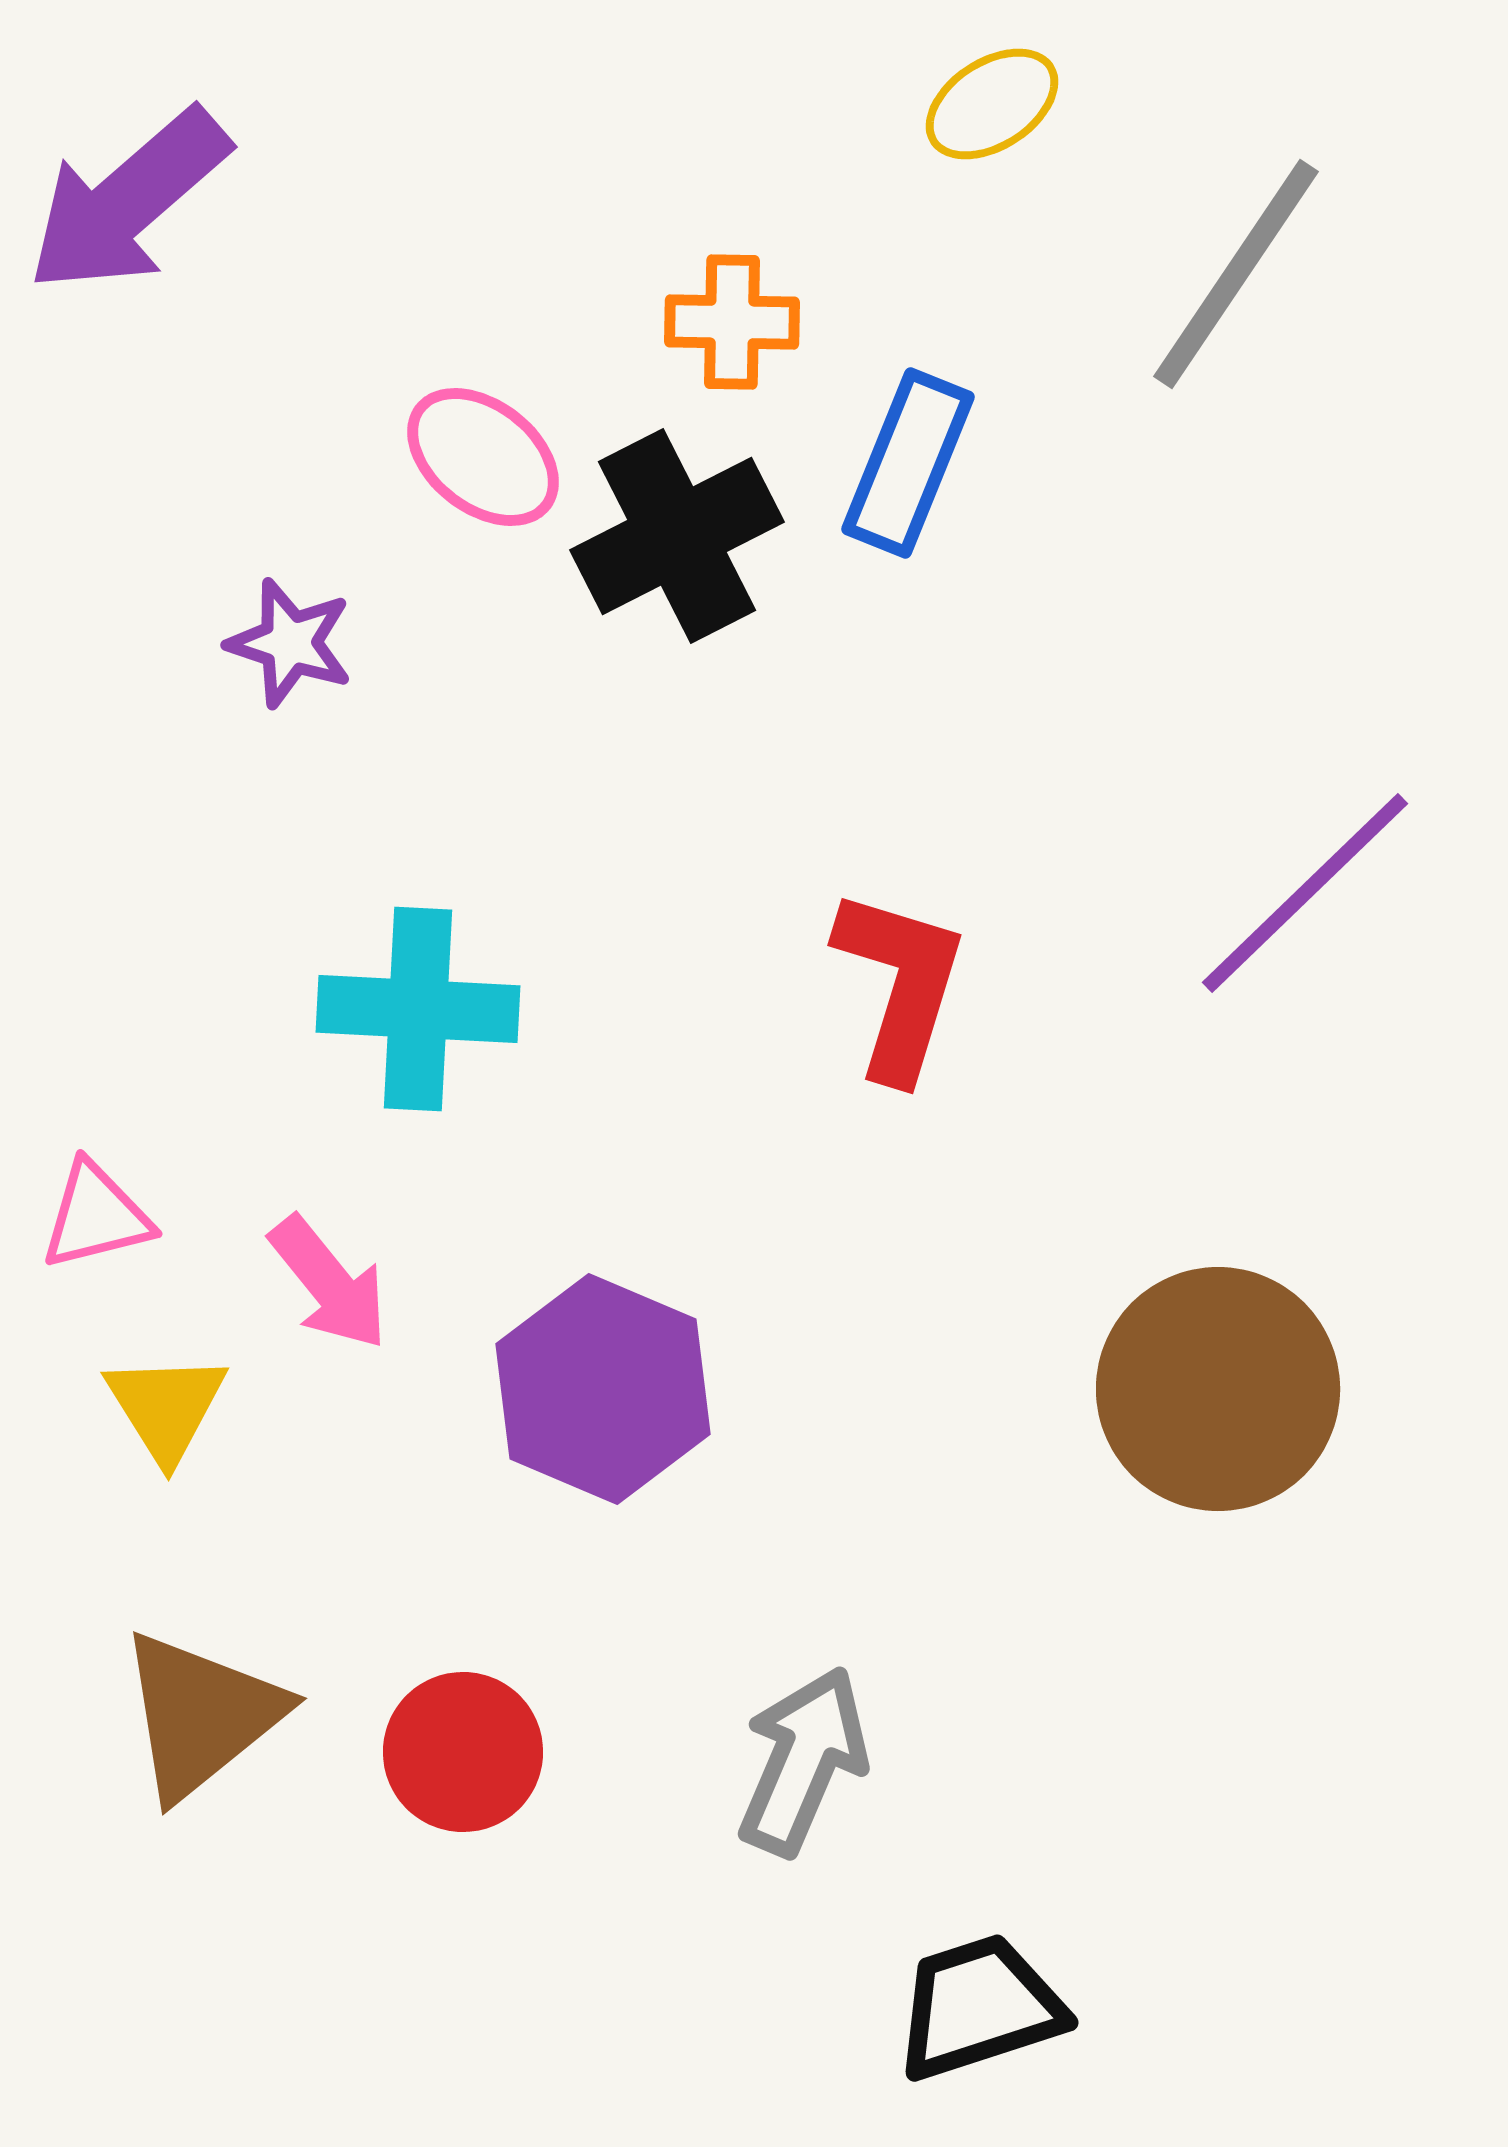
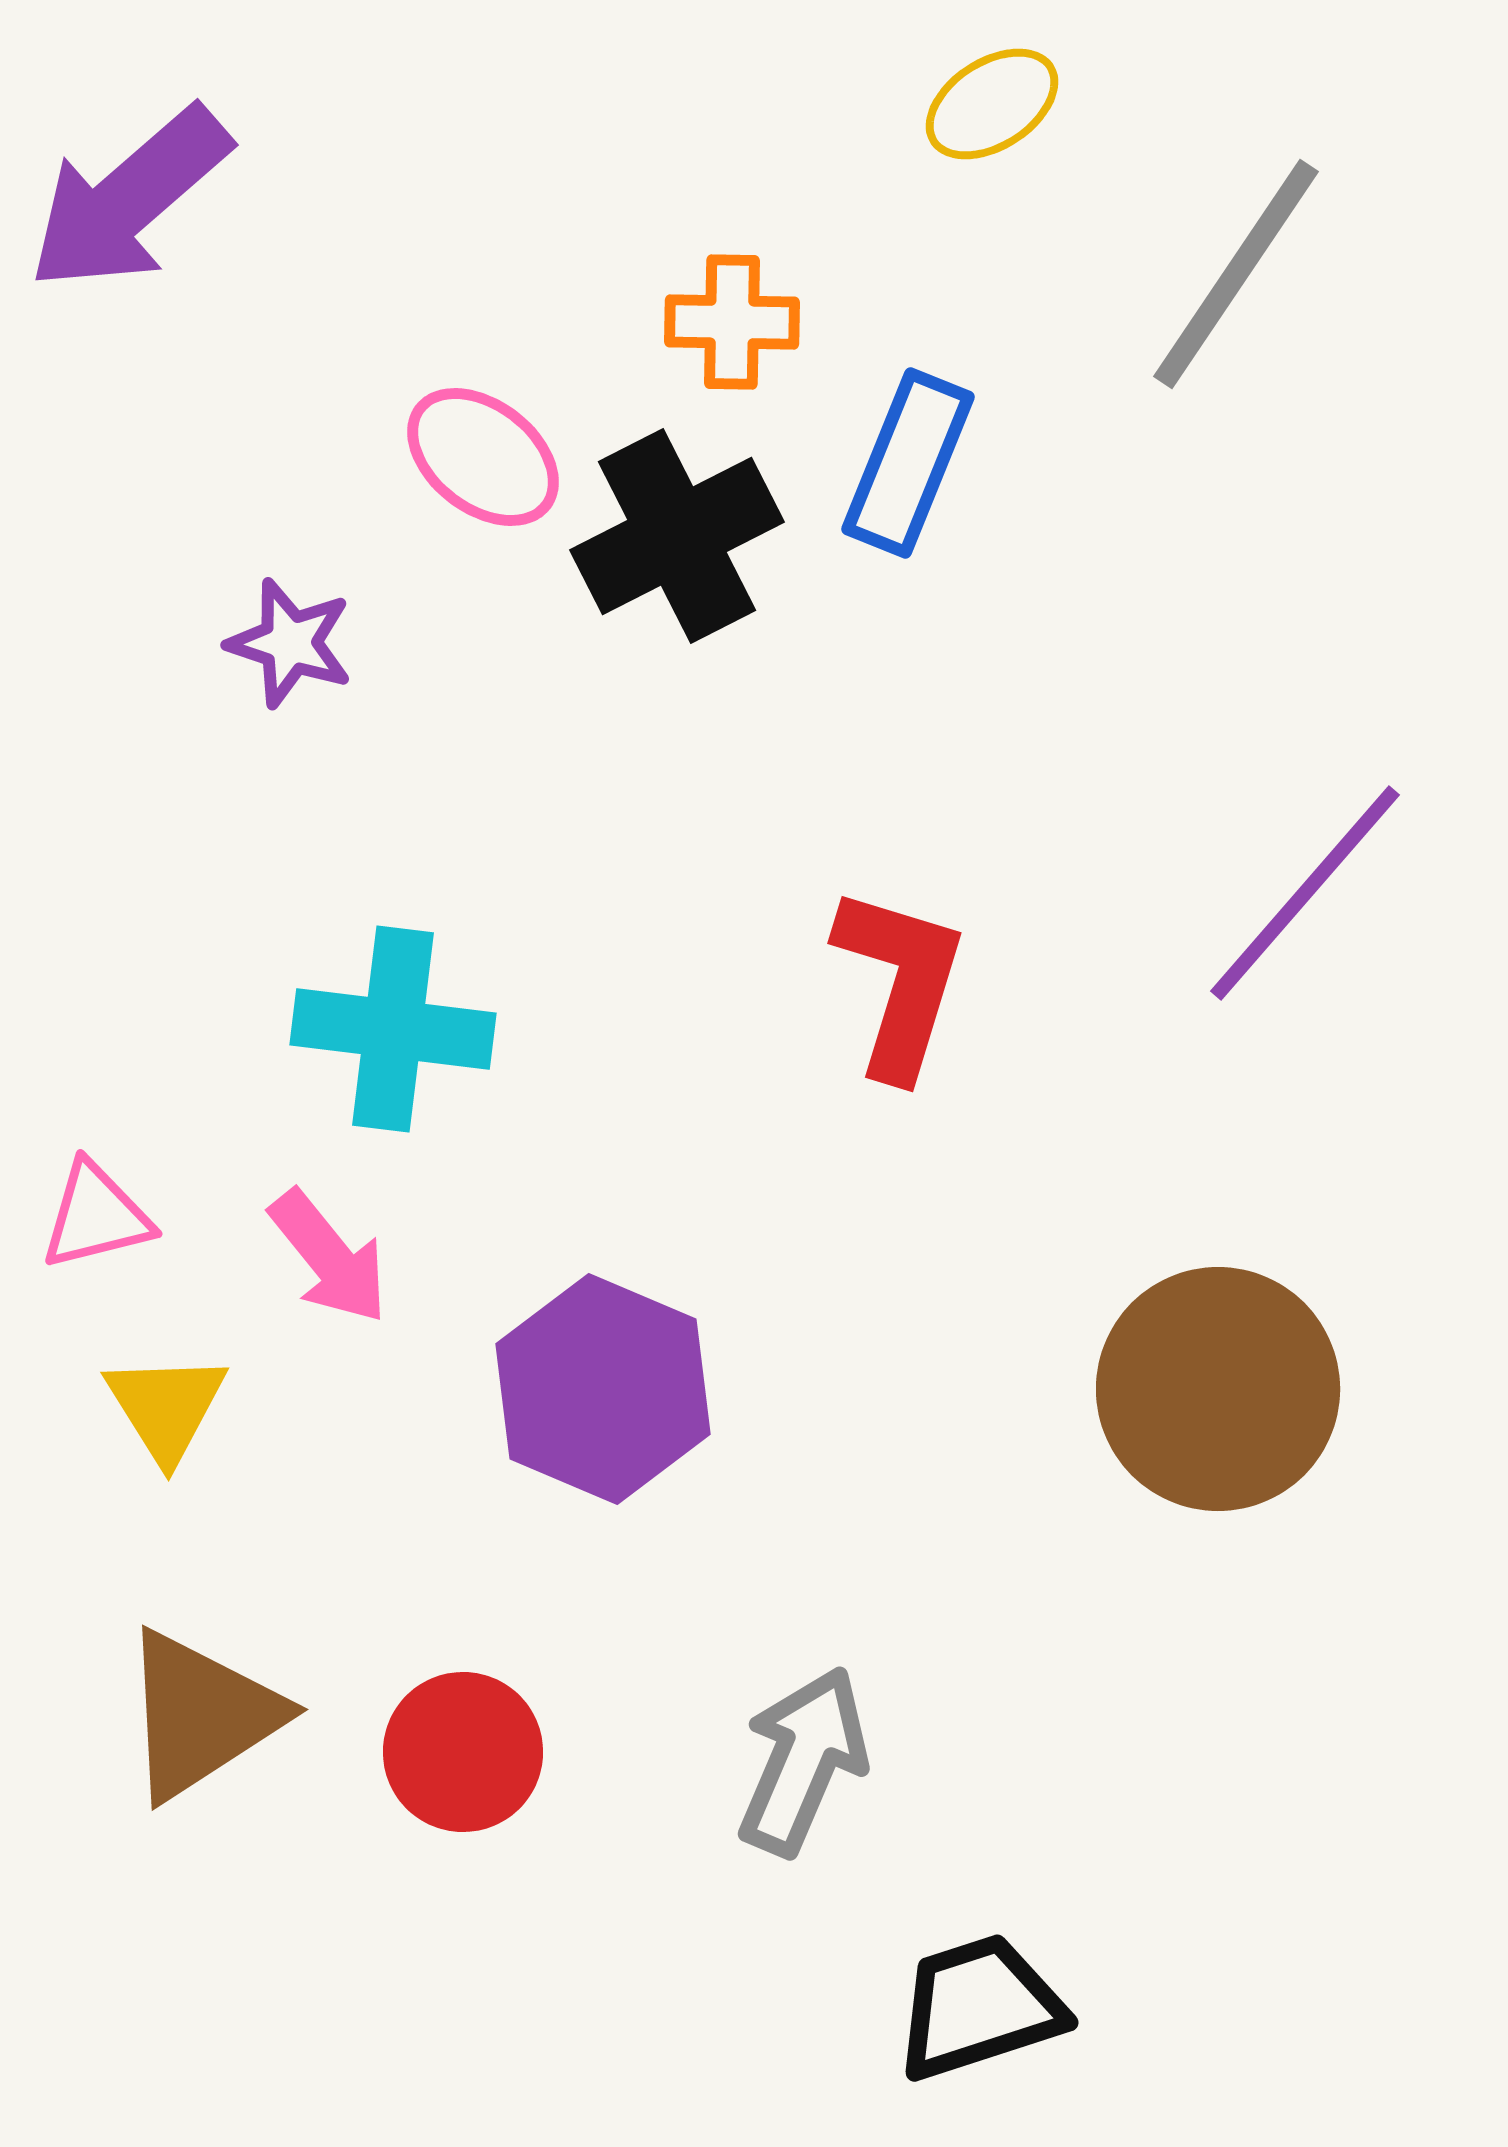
purple arrow: moved 1 px right, 2 px up
purple line: rotated 5 degrees counterclockwise
red L-shape: moved 2 px up
cyan cross: moved 25 px left, 20 px down; rotated 4 degrees clockwise
pink arrow: moved 26 px up
brown triangle: rotated 6 degrees clockwise
